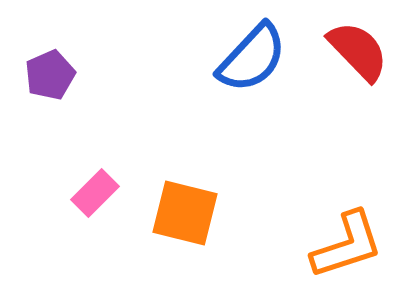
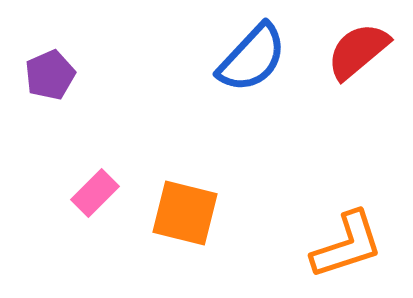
red semicircle: rotated 86 degrees counterclockwise
